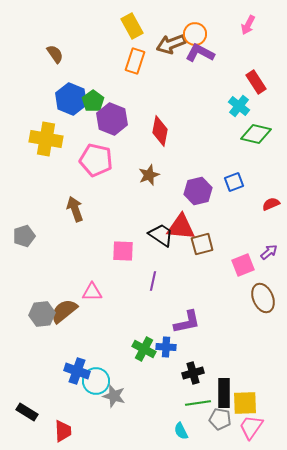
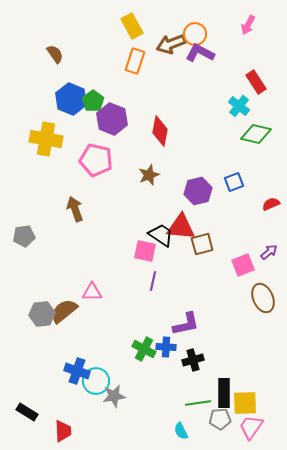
gray pentagon at (24, 236): rotated 10 degrees clockwise
pink square at (123, 251): moved 22 px right; rotated 10 degrees clockwise
purple L-shape at (187, 322): moved 1 px left, 2 px down
black cross at (193, 373): moved 13 px up
gray star at (114, 396): rotated 25 degrees counterclockwise
gray pentagon at (220, 419): rotated 15 degrees counterclockwise
